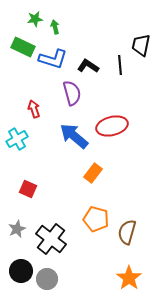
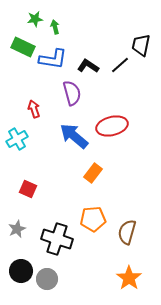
blue L-shape: rotated 8 degrees counterclockwise
black line: rotated 54 degrees clockwise
orange pentagon: moved 3 px left; rotated 20 degrees counterclockwise
black cross: moved 6 px right; rotated 20 degrees counterclockwise
